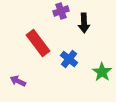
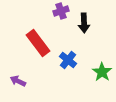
blue cross: moved 1 px left, 1 px down
